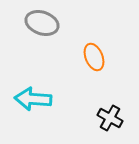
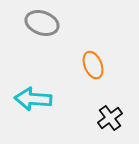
orange ellipse: moved 1 px left, 8 px down
black cross: rotated 25 degrees clockwise
